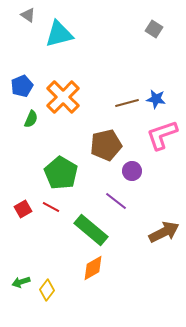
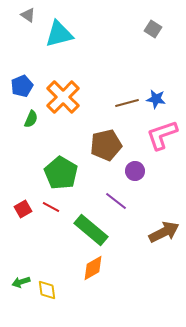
gray square: moved 1 px left
purple circle: moved 3 px right
yellow diamond: rotated 45 degrees counterclockwise
